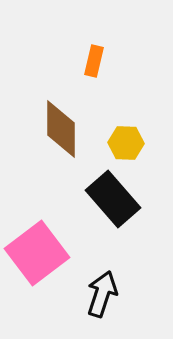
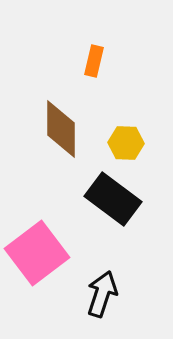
black rectangle: rotated 12 degrees counterclockwise
